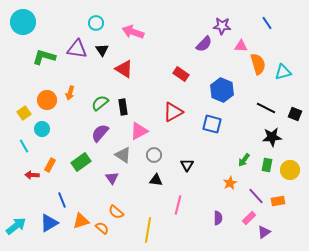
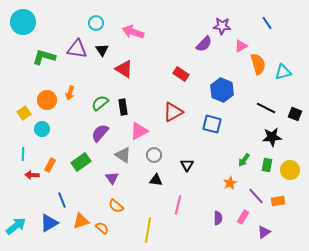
pink triangle at (241, 46): rotated 32 degrees counterclockwise
cyan line at (24, 146): moved 1 px left, 8 px down; rotated 32 degrees clockwise
orange semicircle at (116, 212): moved 6 px up
pink rectangle at (249, 218): moved 6 px left, 1 px up; rotated 16 degrees counterclockwise
